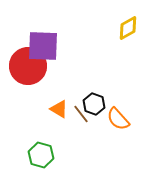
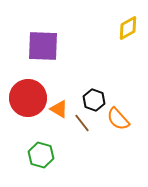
red circle: moved 32 px down
black hexagon: moved 4 px up
brown line: moved 1 px right, 9 px down
